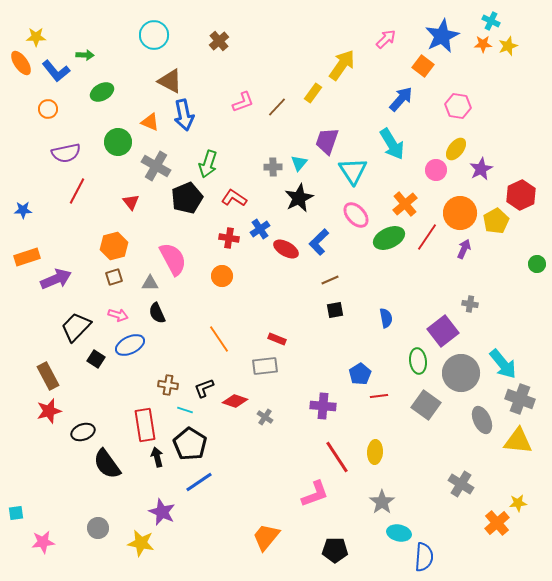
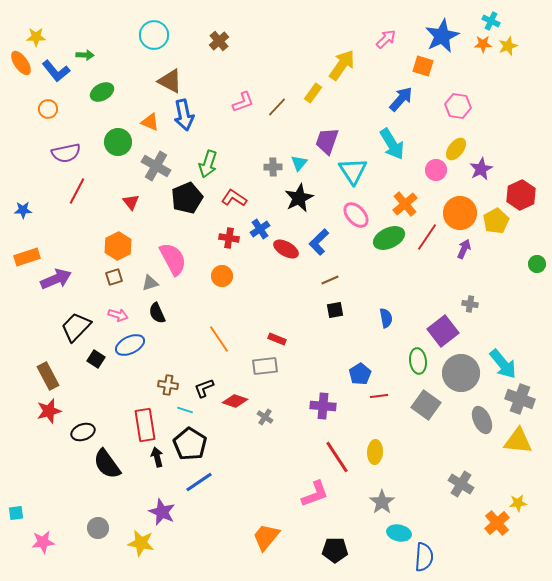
orange square at (423, 66): rotated 20 degrees counterclockwise
orange hexagon at (114, 246): moved 4 px right; rotated 12 degrees counterclockwise
gray triangle at (150, 283): rotated 18 degrees counterclockwise
